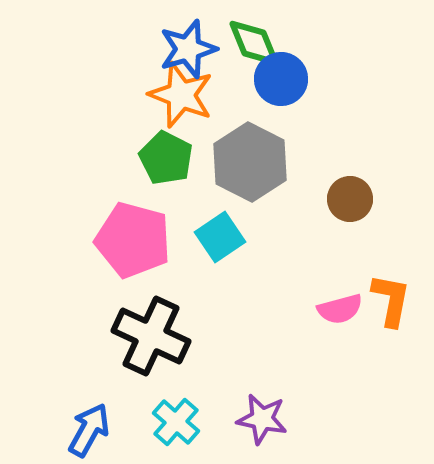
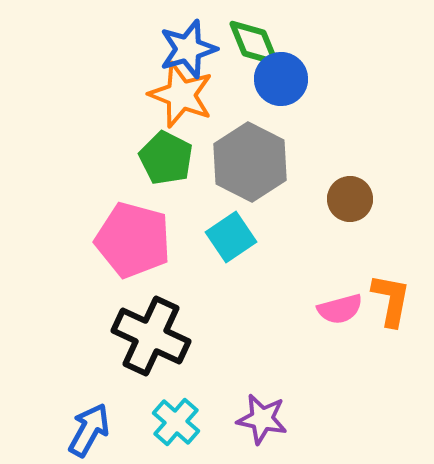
cyan square: moved 11 px right
